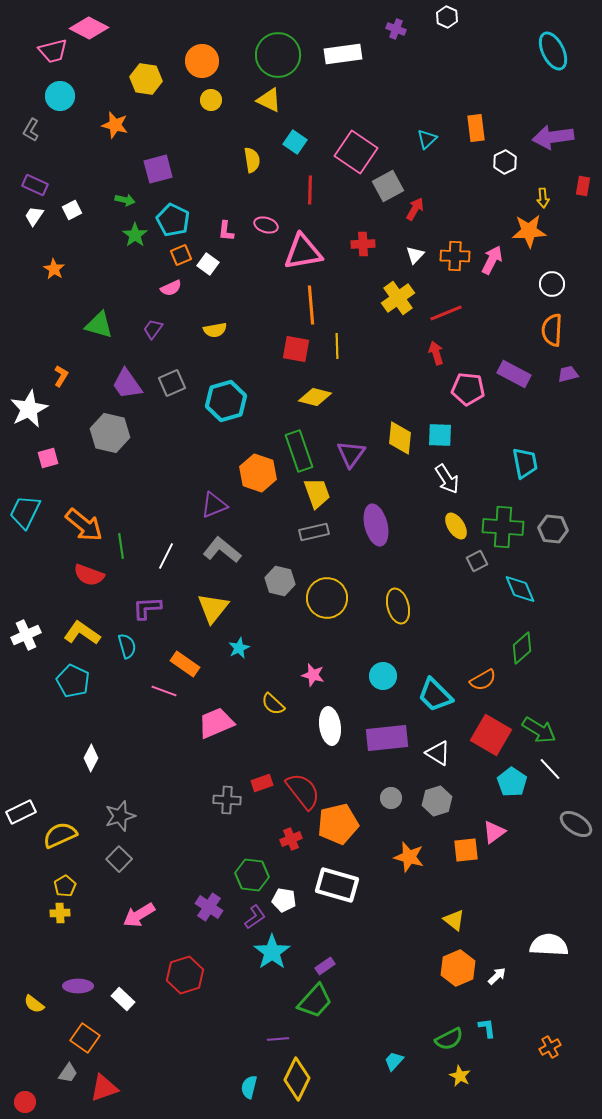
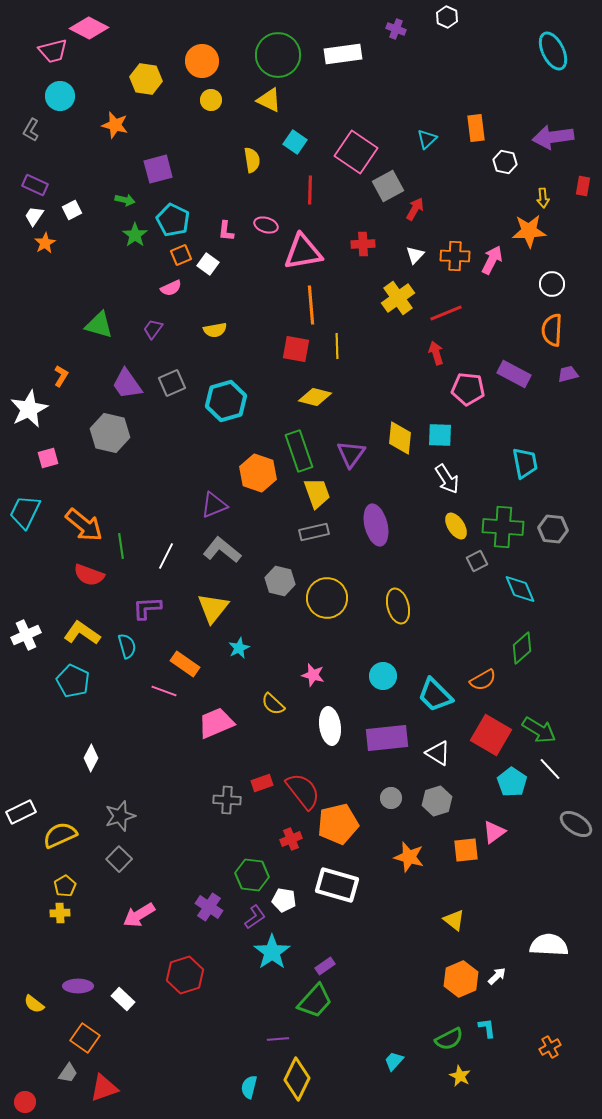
white hexagon at (505, 162): rotated 20 degrees counterclockwise
orange star at (54, 269): moved 9 px left, 26 px up; rotated 10 degrees clockwise
orange hexagon at (458, 968): moved 3 px right, 11 px down
